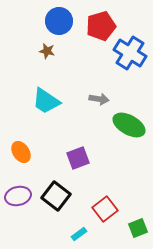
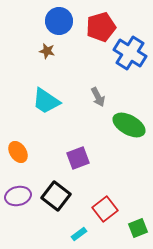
red pentagon: moved 1 px down
gray arrow: moved 1 px left, 2 px up; rotated 54 degrees clockwise
orange ellipse: moved 3 px left
